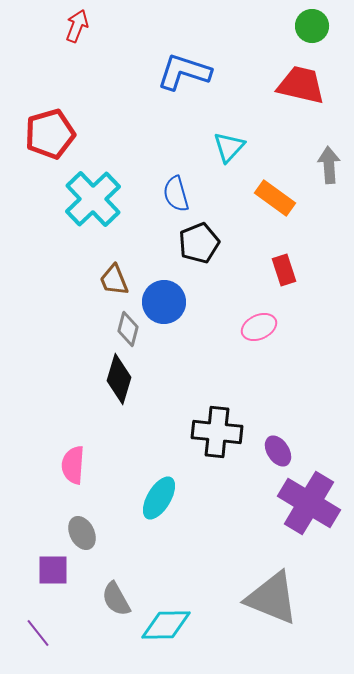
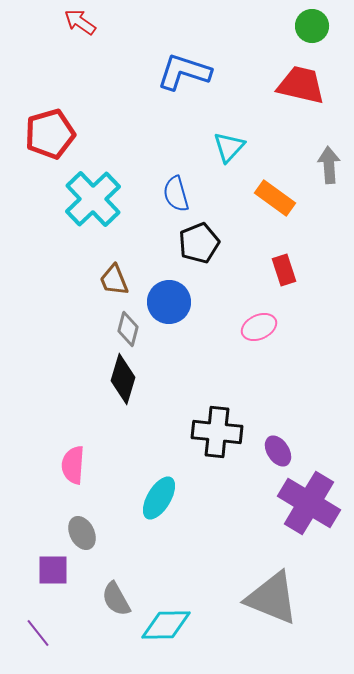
red arrow: moved 3 px right, 4 px up; rotated 76 degrees counterclockwise
blue circle: moved 5 px right
black diamond: moved 4 px right
